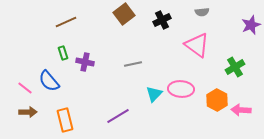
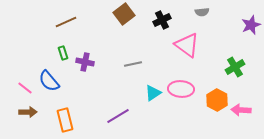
pink triangle: moved 10 px left
cyan triangle: moved 1 px left, 1 px up; rotated 12 degrees clockwise
